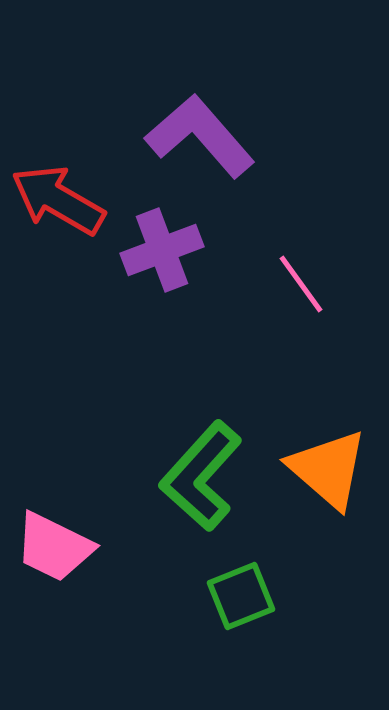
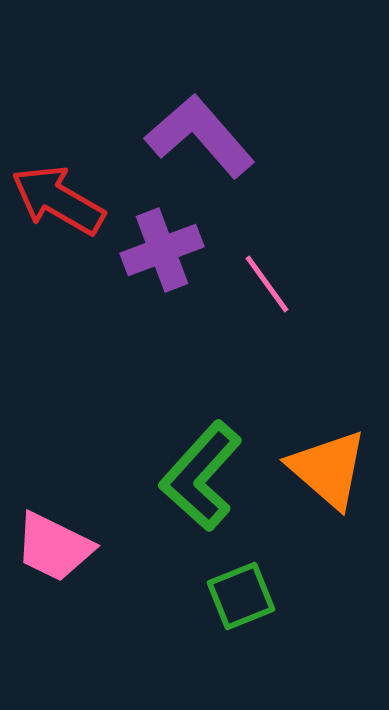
pink line: moved 34 px left
